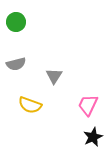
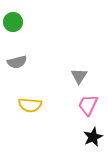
green circle: moved 3 px left
gray semicircle: moved 1 px right, 2 px up
gray triangle: moved 25 px right
yellow semicircle: rotated 15 degrees counterclockwise
